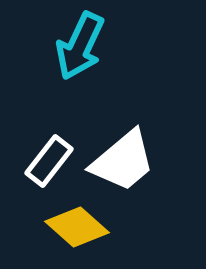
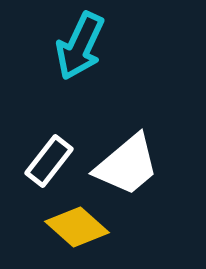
white trapezoid: moved 4 px right, 4 px down
